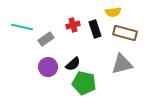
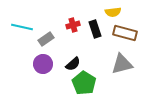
purple circle: moved 5 px left, 3 px up
green pentagon: rotated 20 degrees clockwise
